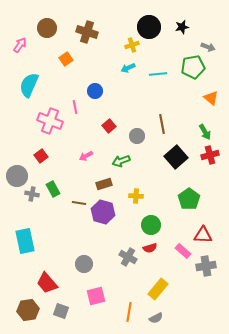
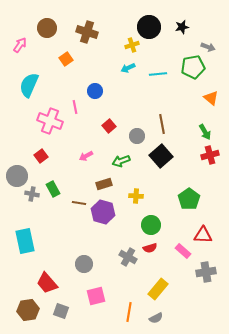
black square at (176, 157): moved 15 px left, 1 px up
gray cross at (206, 266): moved 6 px down
